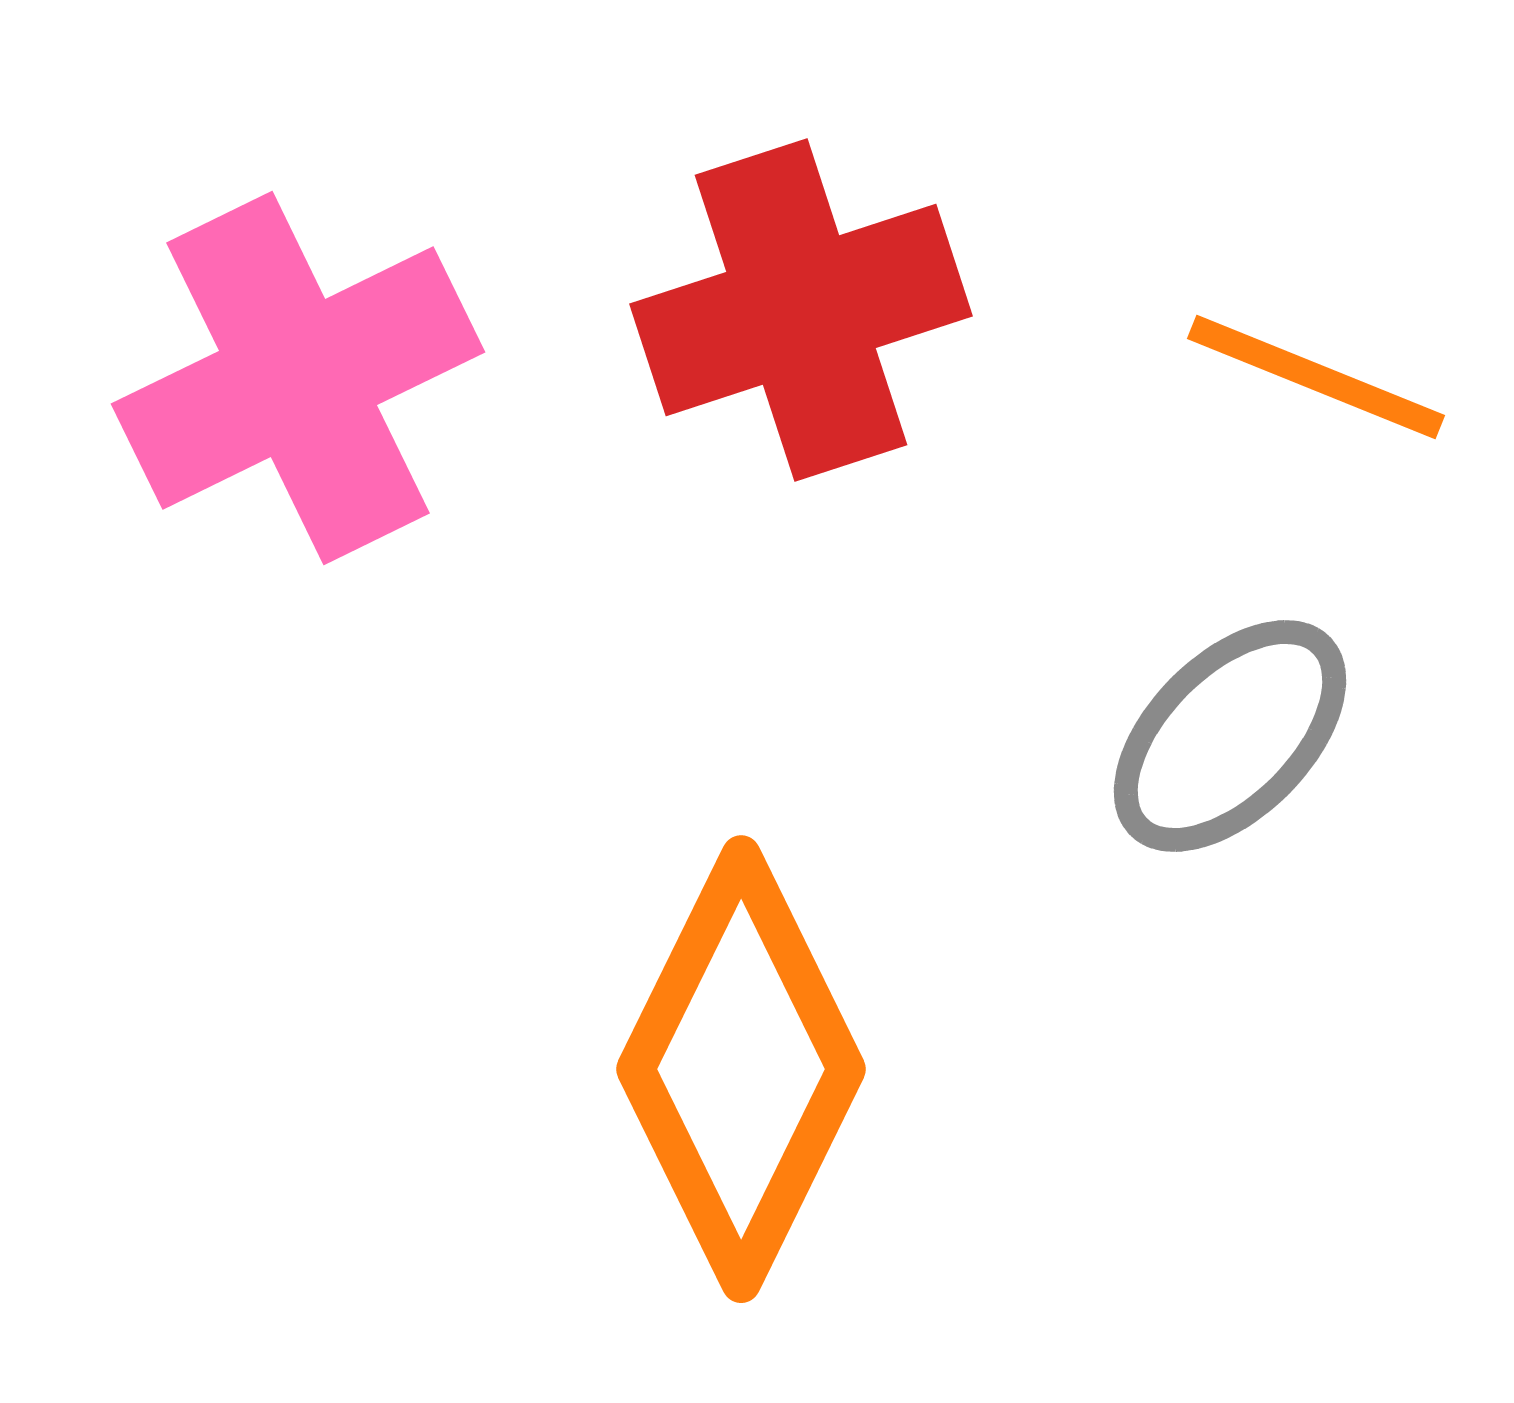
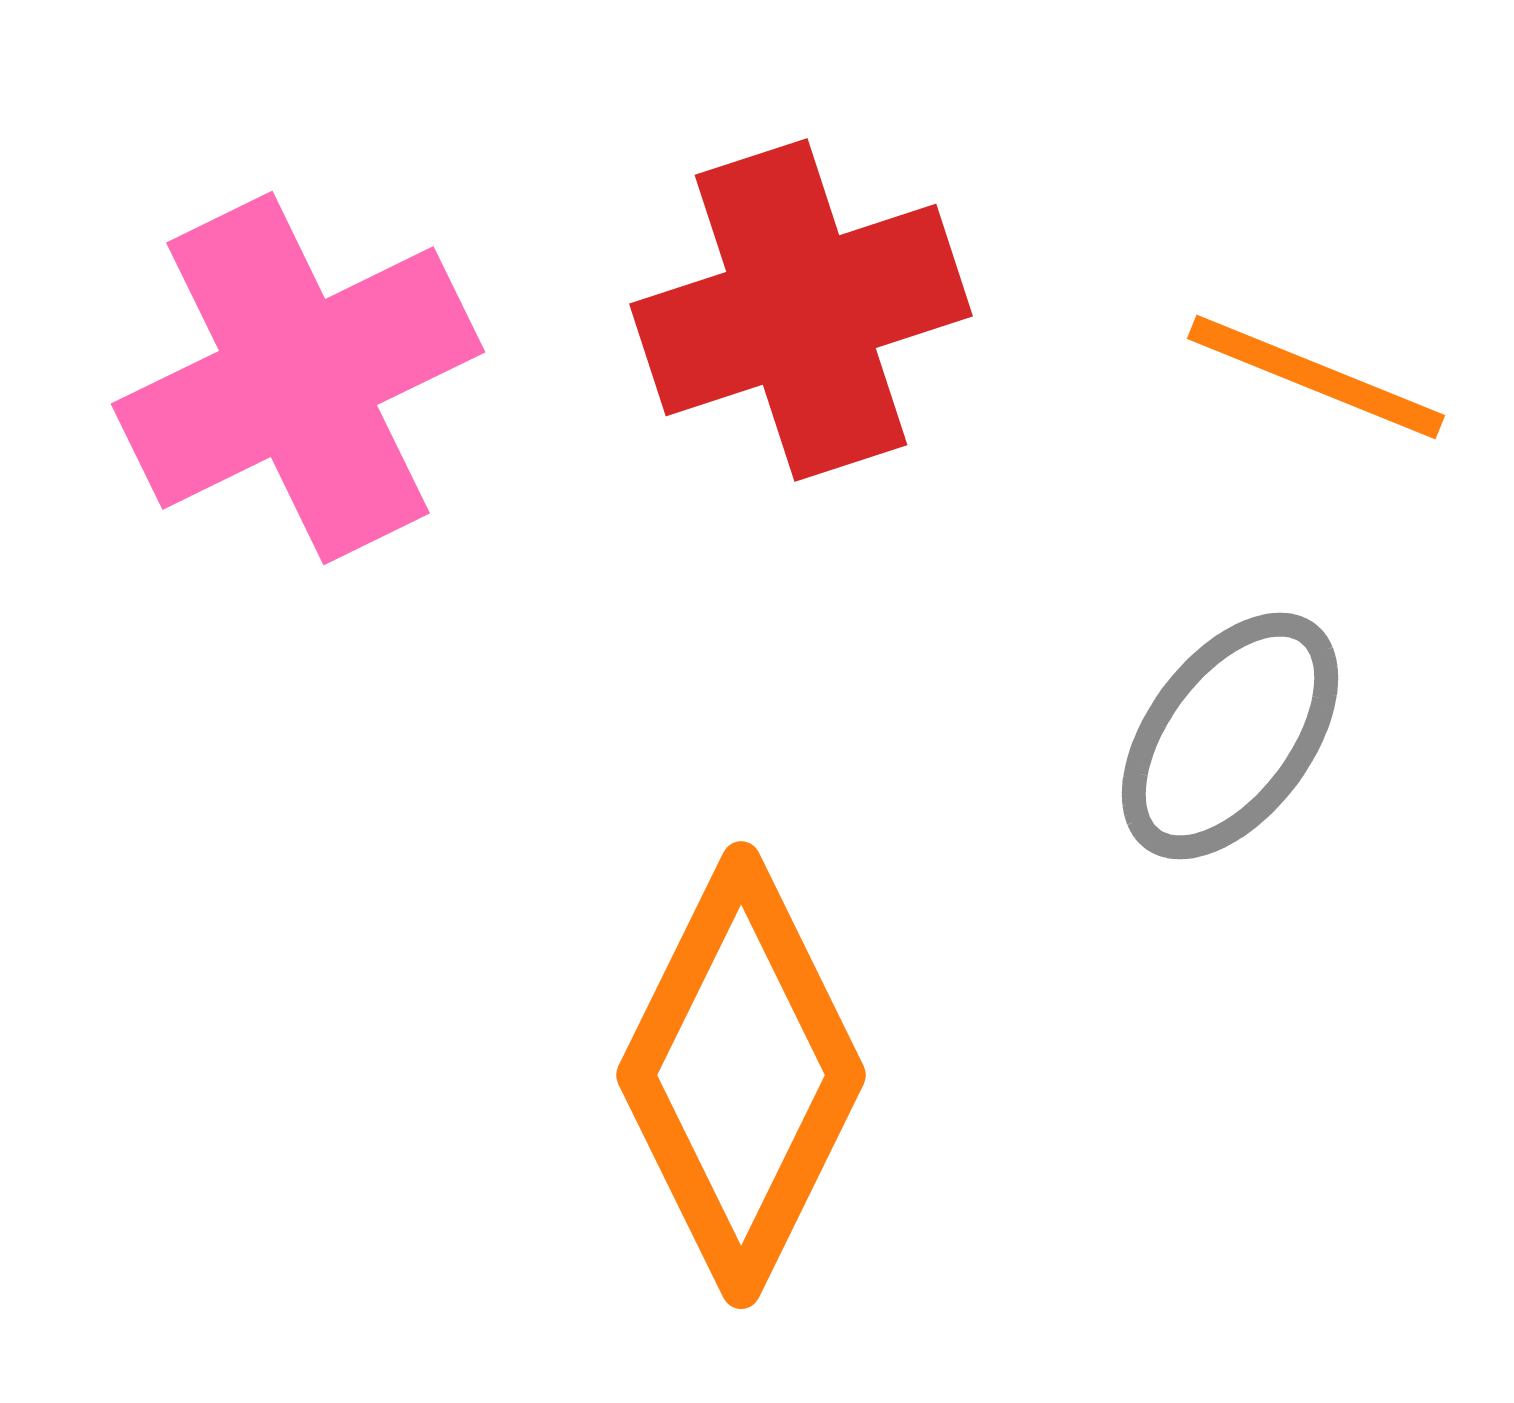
gray ellipse: rotated 8 degrees counterclockwise
orange diamond: moved 6 px down
